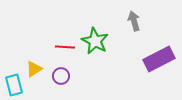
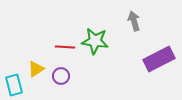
green star: rotated 20 degrees counterclockwise
yellow triangle: moved 2 px right
